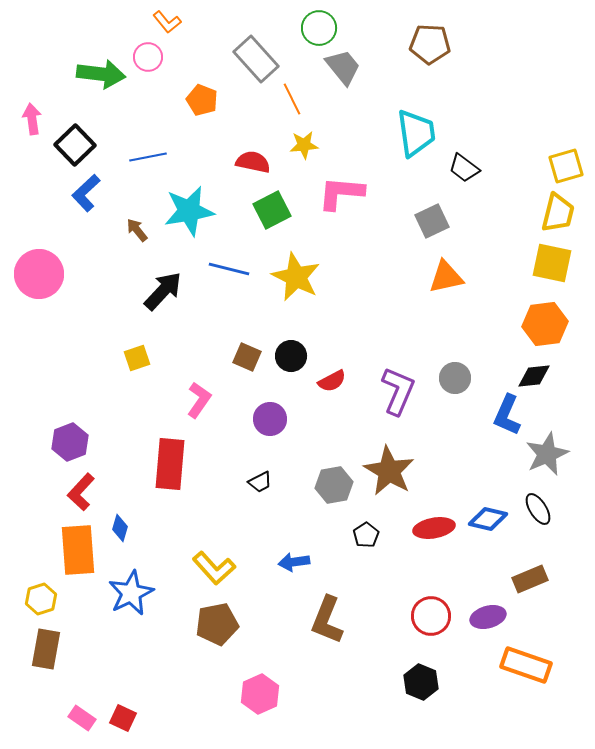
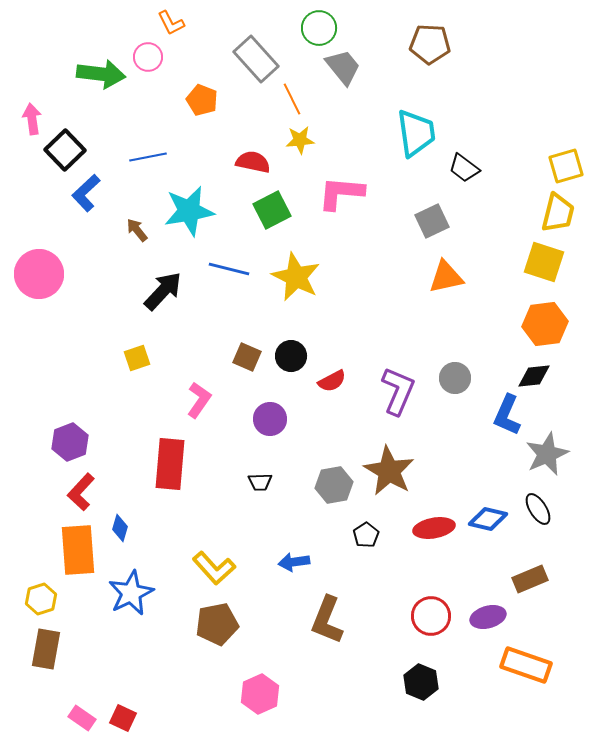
orange L-shape at (167, 22): moved 4 px right, 1 px down; rotated 12 degrees clockwise
black square at (75, 145): moved 10 px left, 5 px down
yellow star at (304, 145): moved 4 px left, 5 px up
yellow square at (552, 263): moved 8 px left, 1 px up; rotated 6 degrees clockwise
black trapezoid at (260, 482): rotated 25 degrees clockwise
